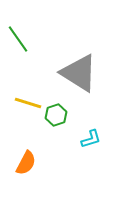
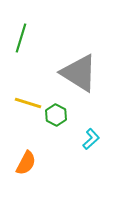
green line: moved 3 px right, 1 px up; rotated 52 degrees clockwise
green hexagon: rotated 15 degrees counterclockwise
cyan L-shape: rotated 25 degrees counterclockwise
